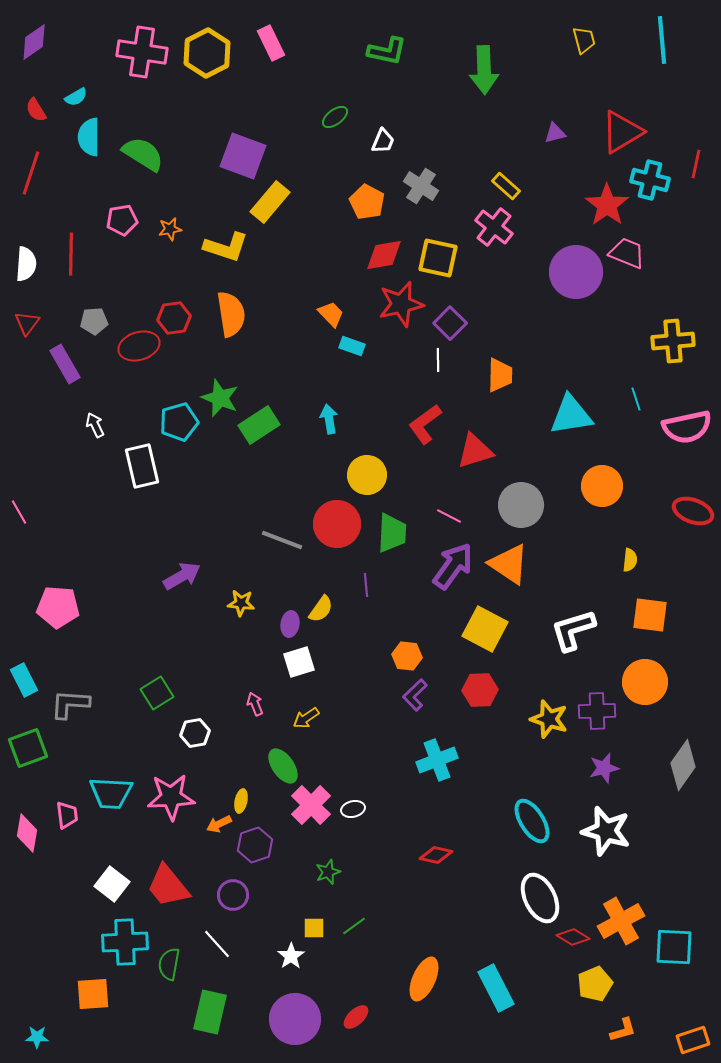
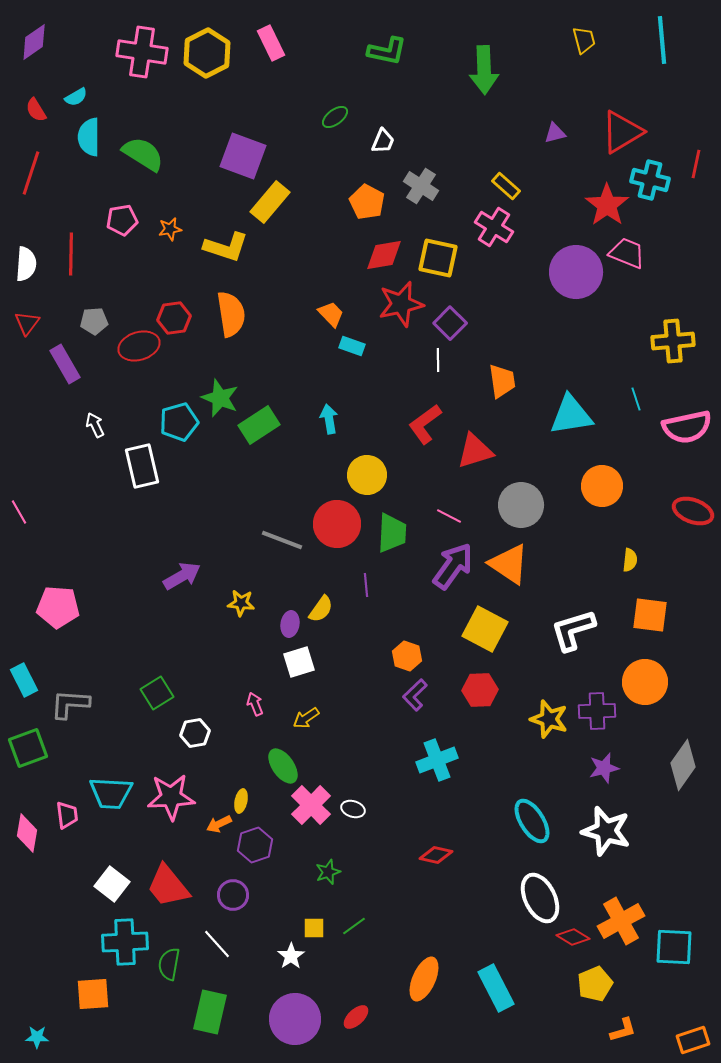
pink cross at (494, 227): rotated 6 degrees counterclockwise
orange trapezoid at (500, 375): moved 2 px right, 6 px down; rotated 9 degrees counterclockwise
orange hexagon at (407, 656): rotated 12 degrees clockwise
white ellipse at (353, 809): rotated 30 degrees clockwise
